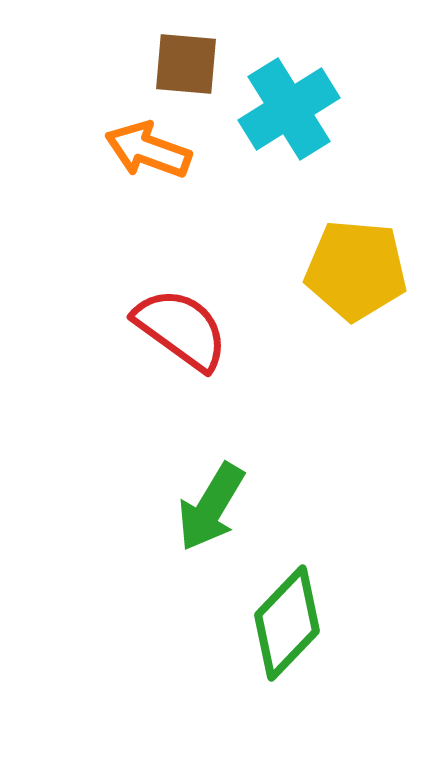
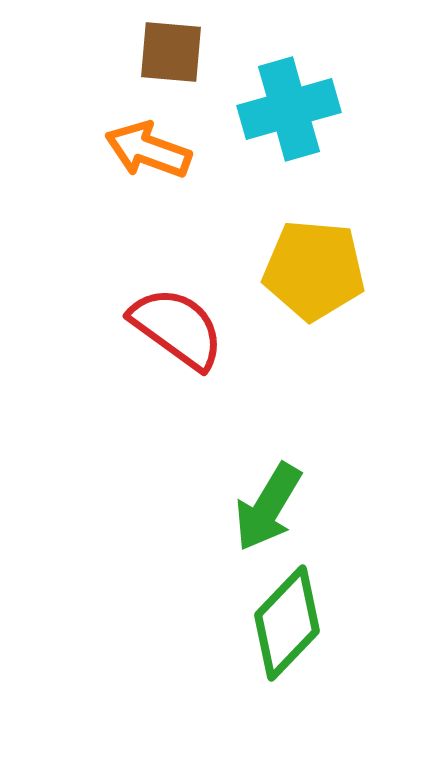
brown square: moved 15 px left, 12 px up
cyan cross: rotated 16 degrees clockwise
yellow pentagon: moved 42 px left
red semicircle: moved 4 px left, 1 px up
green arrow: moved 57 px right
